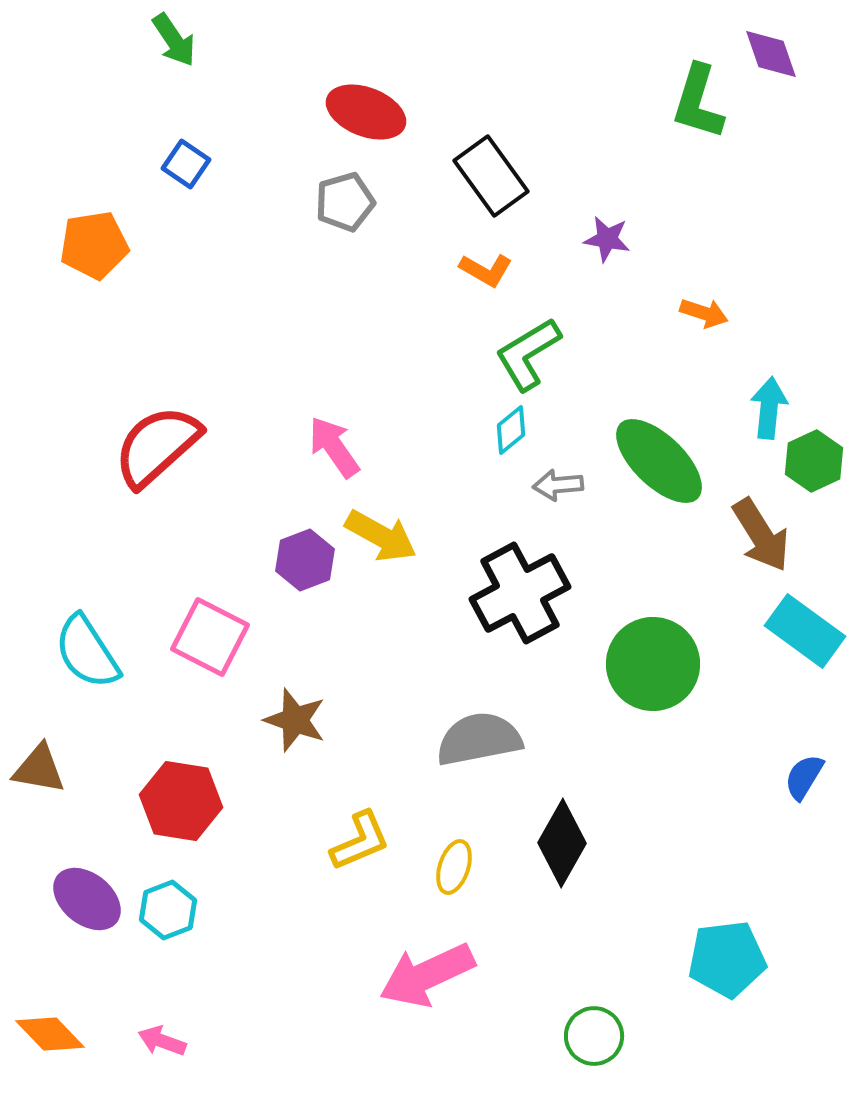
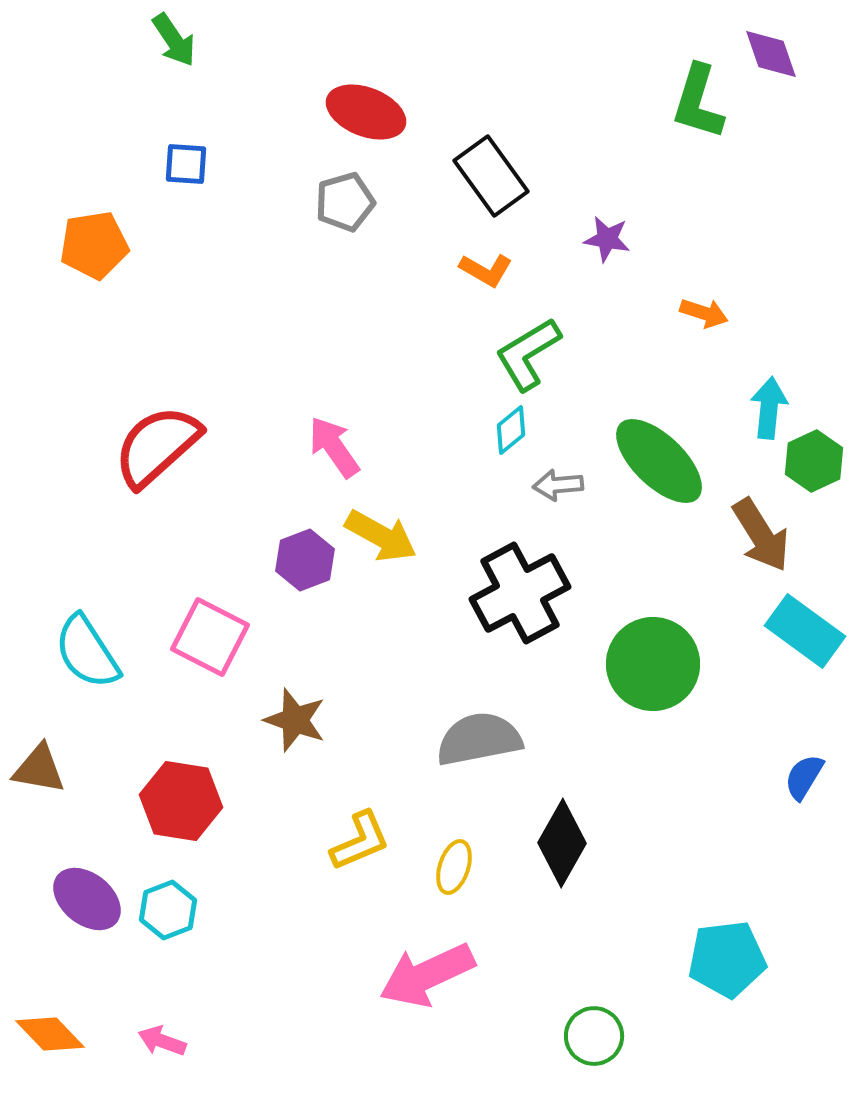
blue square at (186, 164): rotated 30 degrees counterclockwise
